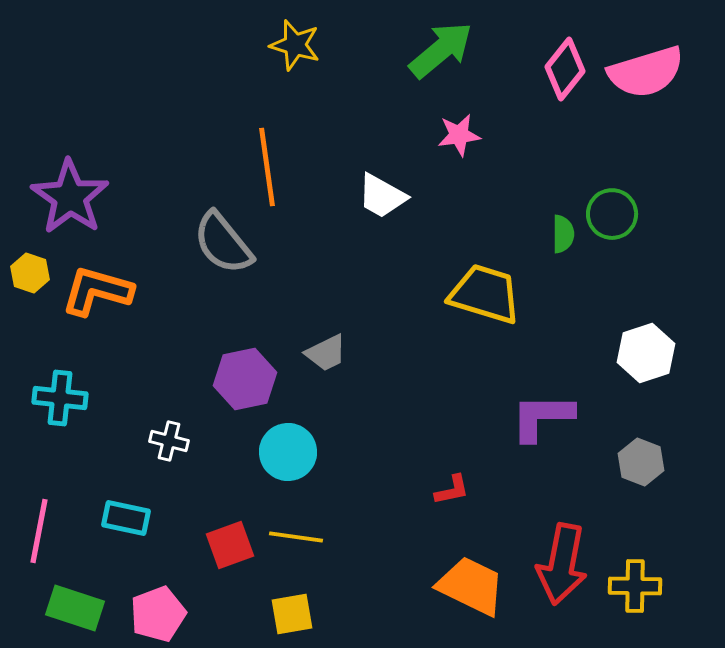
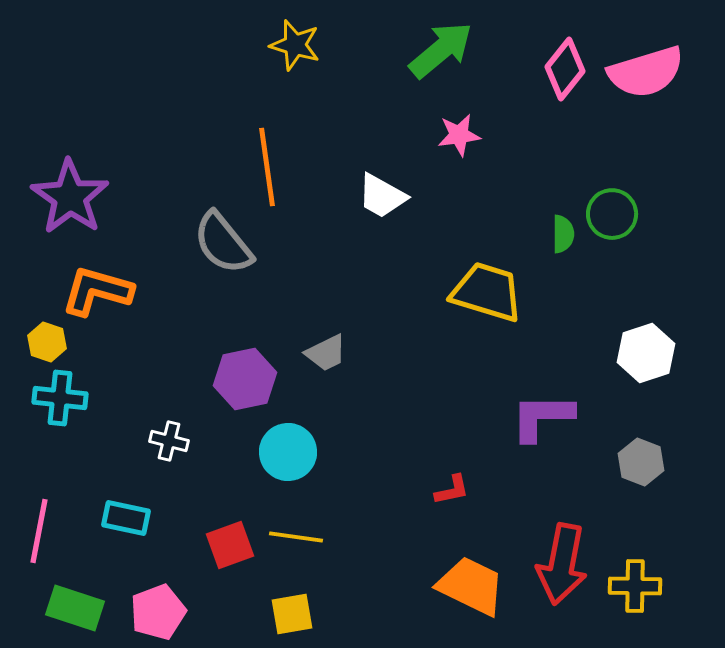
yellow hexagon: moved 17 px right, 69 px down
yellow trapezoid: moved 2 px right, 2 px up
pink pentagon: moved 2 px up
